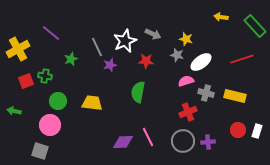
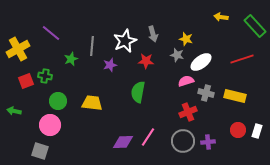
gray arrow: rotated 49 degrees clockwise
gray line: moved 5 px left, 1 px up; rotated 30 degrees clockwise
pink line: rotated 60 degrees clockwise
